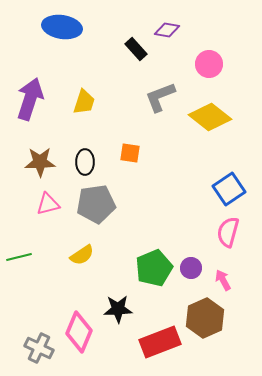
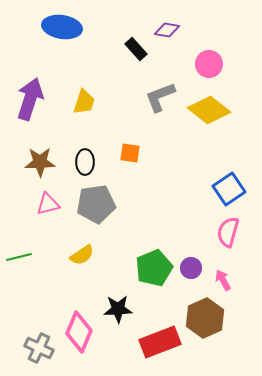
yellow diamond: moved 1 px left, 7 px up
